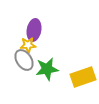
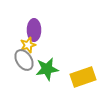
purple ellipse: rotated 10 degrees counterclockwise
yellow star: rotated 14 degrees counterclockwise
